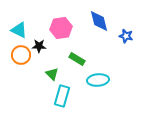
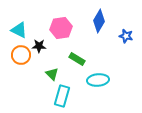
blue diamond: rotated 45 degrees clockwise
